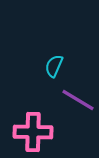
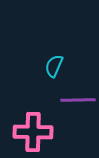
purple line: rotated 32 degrees counterclockwise
